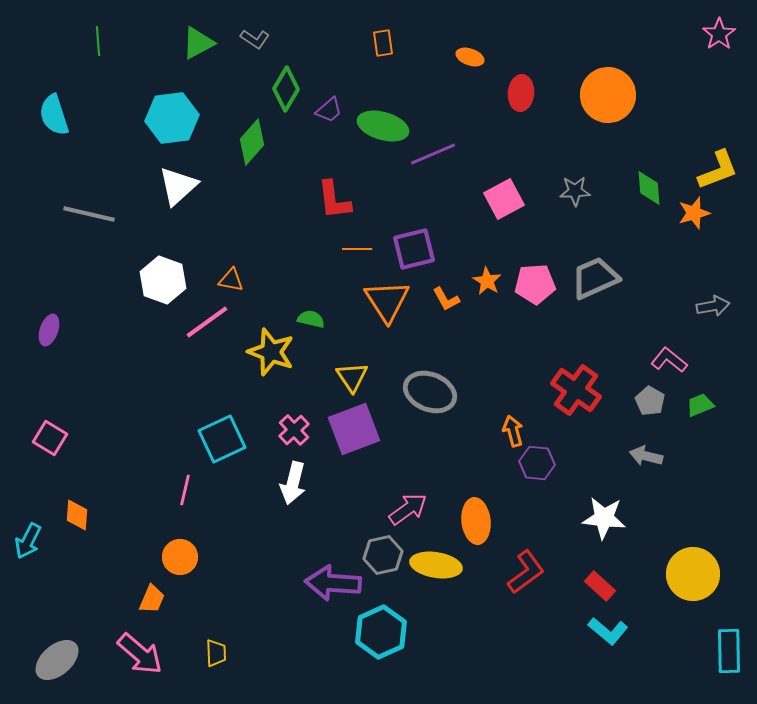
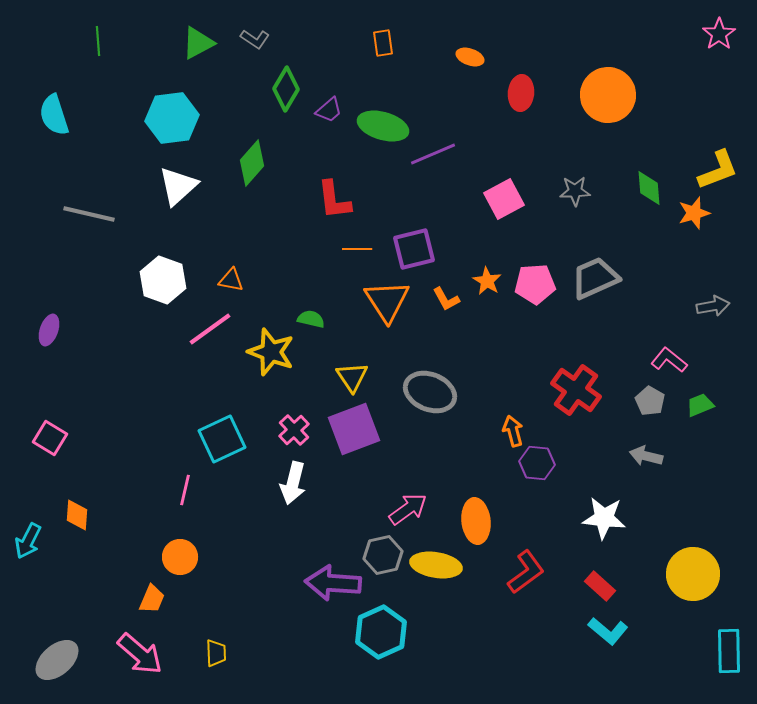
green diamond at (252, 142): moved 21 px down
pink line at (207, 322): moved 3 px right, 7 px down
